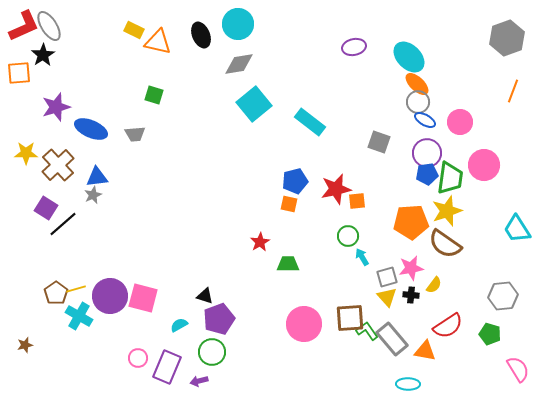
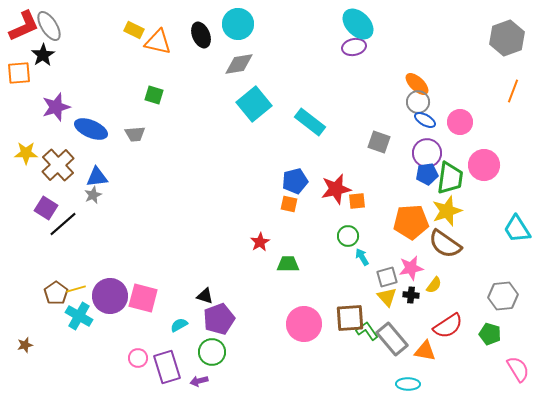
cyan ellipse at (409, 57): moved 51 px left, 33 px up
purple rectangle at (167, 367): rotated 40 degrees counterclockwise
